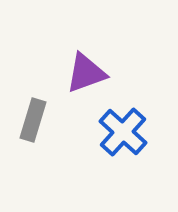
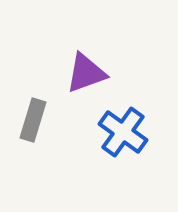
blue cross: rotated 6 degrees counterclockwise
